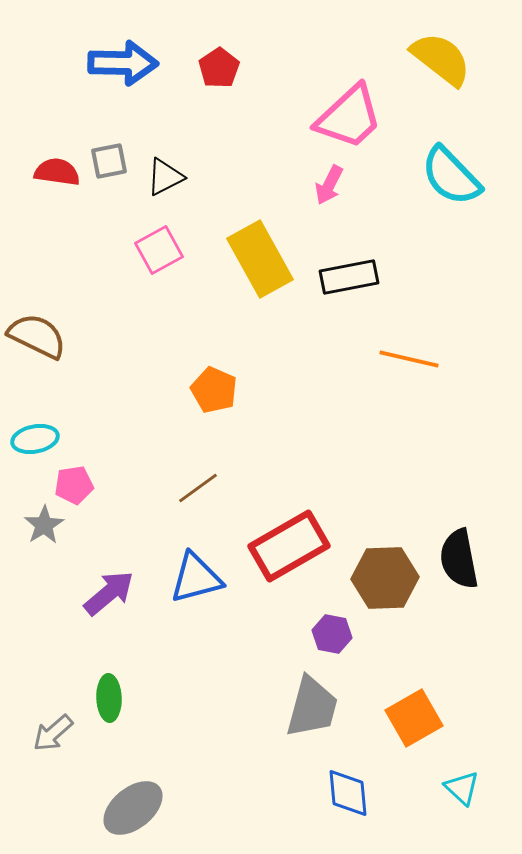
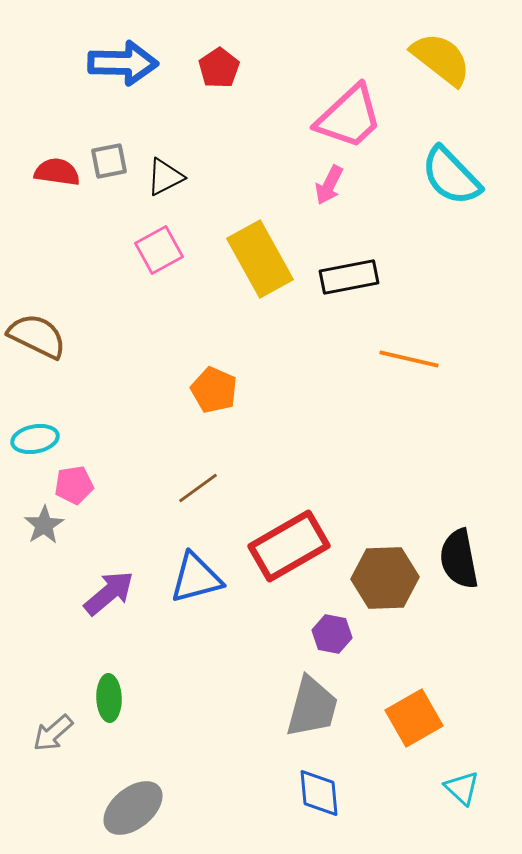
blue diamond: moved 29 px left
